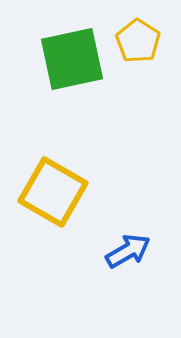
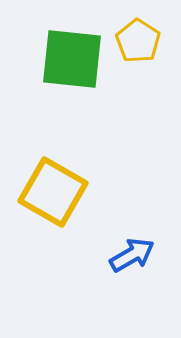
green square: rotated 18 degrees clockwise
blue arrow: moved 4 px right, 4 px down
